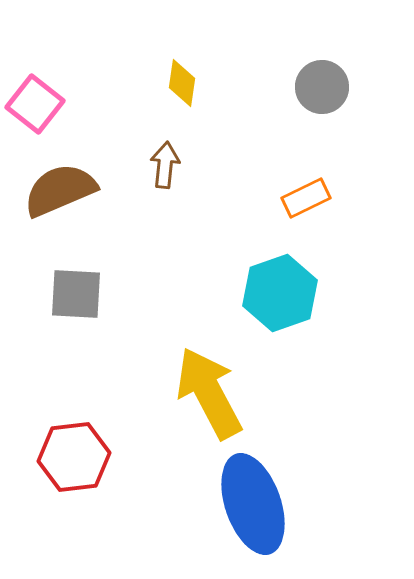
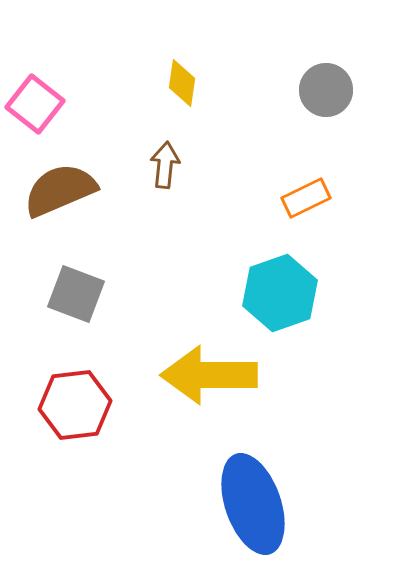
gray circle: moved 4 px right, 3 px down
gray square: rotated 18 degrees clockwise
yellow arrow: moved 18 px up; rotated 62 degrees counterclockwise
red hexagon: moved 1 px right, 52 px up
